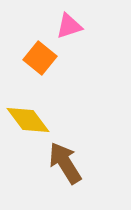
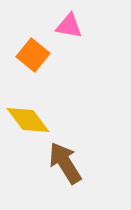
pink triangle: rotated 28 degrees clockwise
orange square: moved 7 px left, 3 px up
